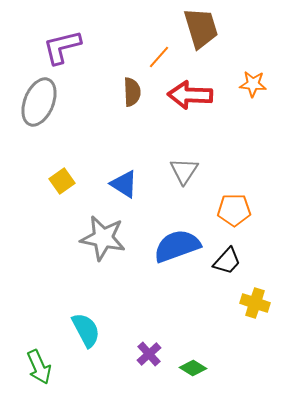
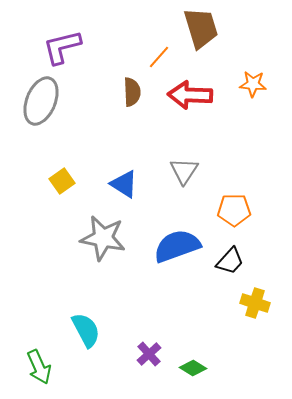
gray ellipse: moved 2 px right, 1 px up
black trapezoid: moved 3 px right
